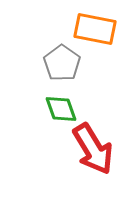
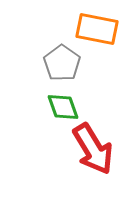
orange rectangle: moved 2 px right
green diamond: moved 2 px right, 2 px up
